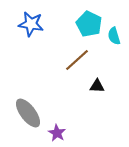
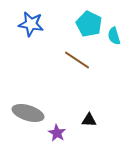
brown line: rotated 76 degrees clockwise
black triangle: moved 8 px left, 34 px down
gray ellipse: rotated 36 degrees counterclockwise
